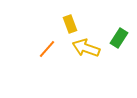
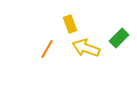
green rectangle: rotated 12 degrees clockwise
orange line: rotated 12 degrees counterclockwise
